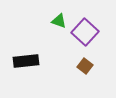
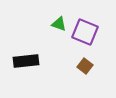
green triangle: moved 3 px down
purple square: rotated 20 degrees counterclockwise
